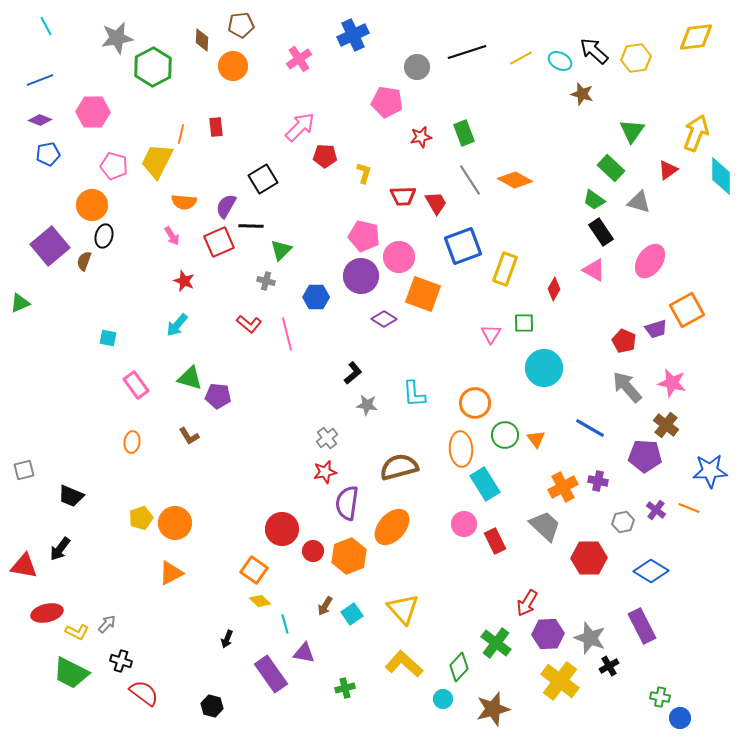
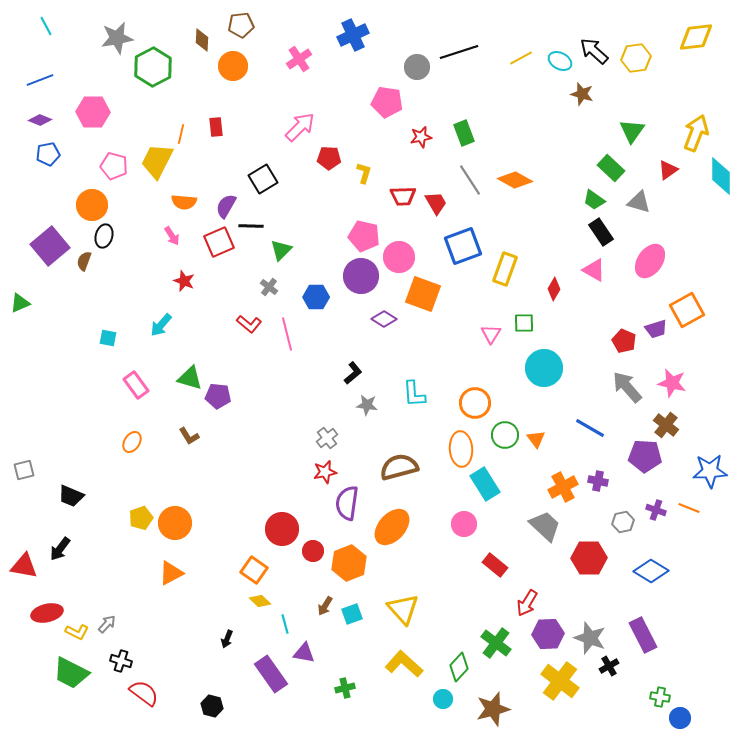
black line at (467, 52): moved 8 px left
red pentagon at (325, 156): moved 4 px right, 2 px down
gray cross at (266, 281): moved 3 px right, 6 px down; rotated 24 degrees clockwise
cyan arrow at (177, 325): moved 16 px left
orange ellipse at (132, 442): rotated 25 degrees clockwise
purple cross at (656, 510): rotated 18 degrees counterclockwise
red rectangle at (495, 541): moved 24 px down; rotated 25 degrees counterclockwise
orange hexagon at (349, 556): moved 7 px down
cyan square at (352, 614): rotated 15 degrees clockwise
purple rectangle at (642, 626): moved 1 px right, 9 px down
